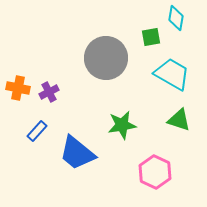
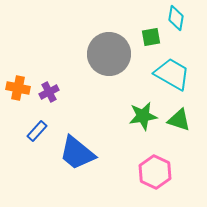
gray circle: moved 3 px right, 4 px up
green star: moved 21 px right, 9 px up
